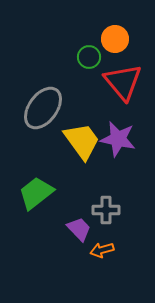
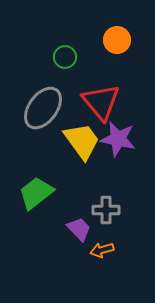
orange circle: moved 2 px right, 1 px down
green circle: moved 24 px left
red triangle: moved 22 px left, 20 px down
